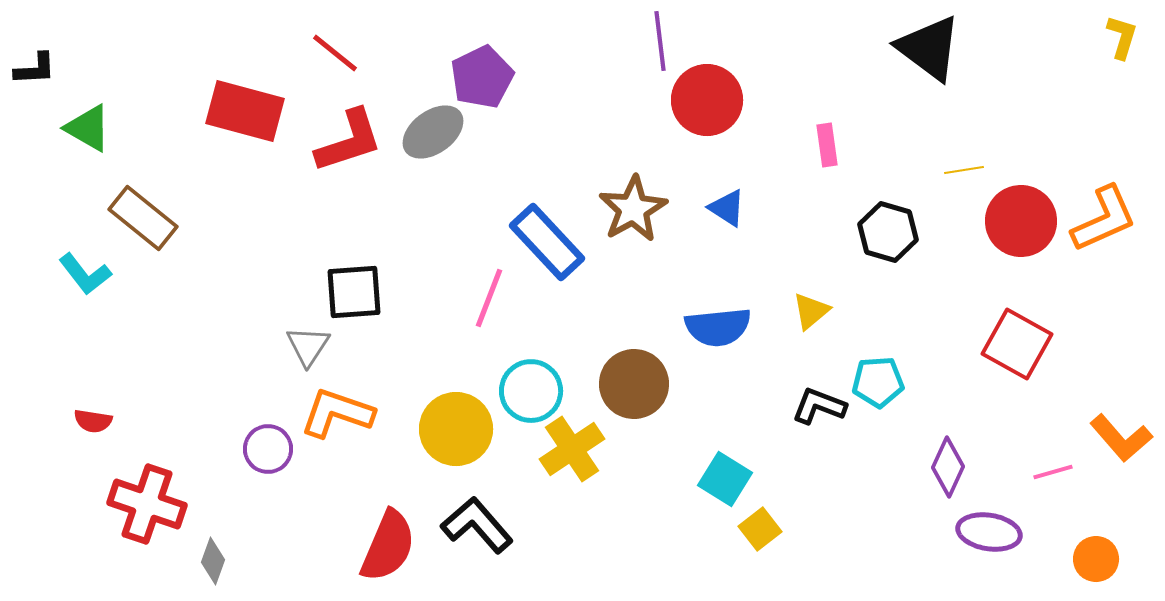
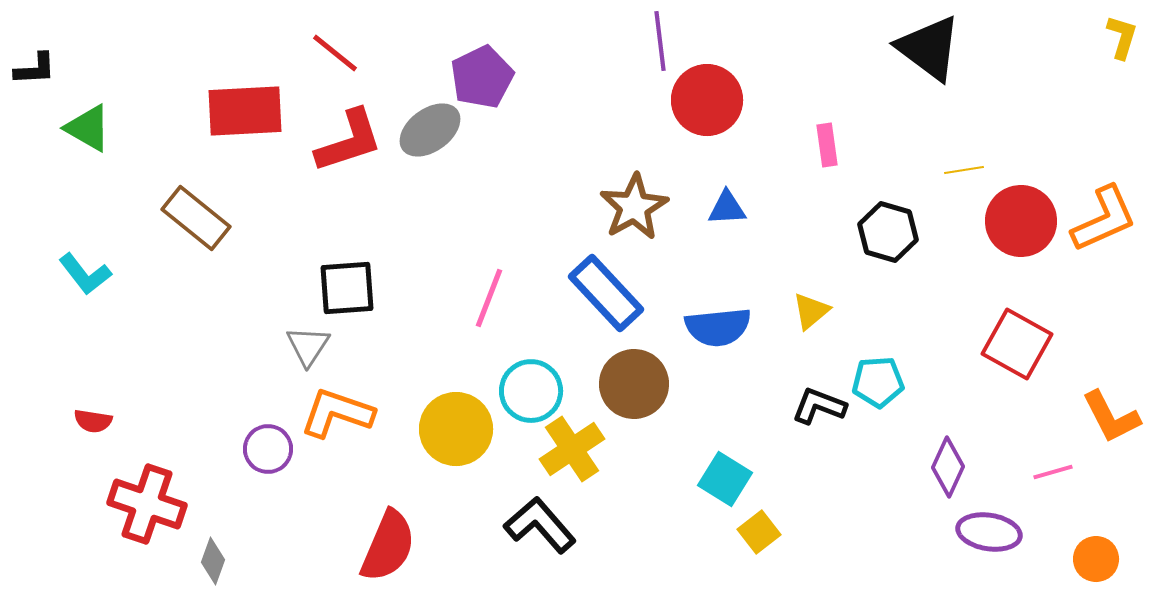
red rectangle at (245, 111): rotated 18 degrees counterclockwise
gray ellipse at (433, 132): moved 3 px left, 2 px up
blue triangle at (727, 208): rotated 36 degrees counterclockwise
brown star at (633, 209): moved 1 px right, 2 px up
brown rectangle at (143, 218): moved 53 px right
blue rectangle at (547, 242): moved 59 px right, 51 px down
black square at (354, 292): moved 7 px left, 4 px up
orange L-shape at (1121, 438): moved 10 px left, 21 px up; rotated 14 degrees clockwise
black L-shape at (477, 525): moved 63 px right
yellow square at (760, 529): moved 1 px left, 3 px down
